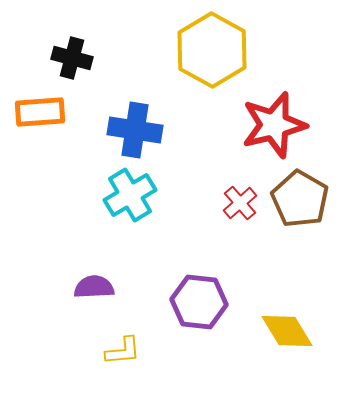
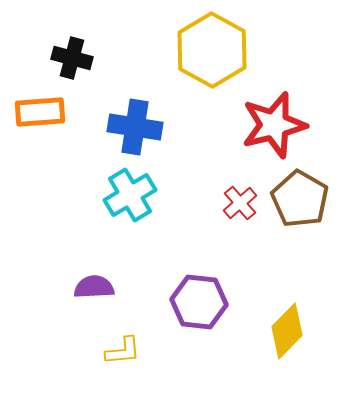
blue cross: moved 3 px up
yellow diamond: rotated 76 degrees clockwise
